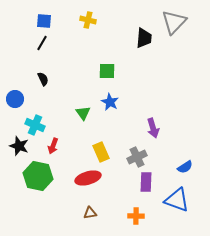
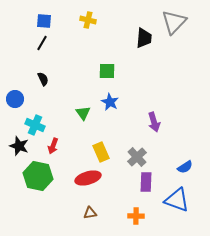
purple arrow: moved 1 px right, 6 px up
gray cross: rotated 18 degrees counterclockwise
